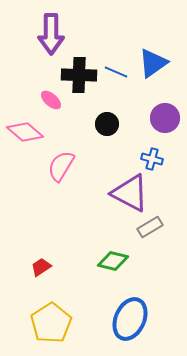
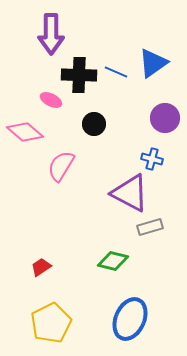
pink ellipse: rotated 15 degrees counterclockwise
black circle: moved 13 px left
gray rectangle: rotated 15 degrees clockwise
yellow pentagon: rotated 6 degrees clockwise
